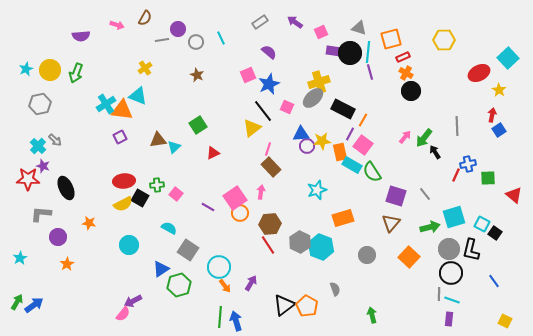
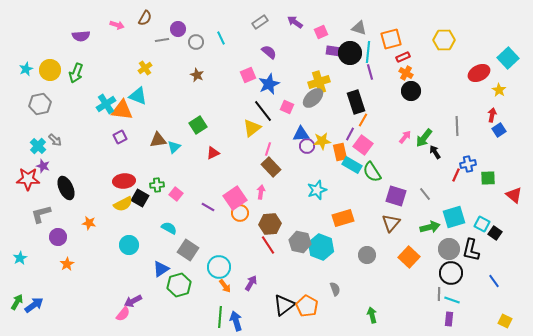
black rectangle at (343, 109): moved 13 px right, 7 px up; rotated 45 degrees clockwise
gray L-shape at (41, 214): rotated 20 degrees counterclockwise
gray hexagon at (300, 242): rotated 15 degrees counterclockwise
